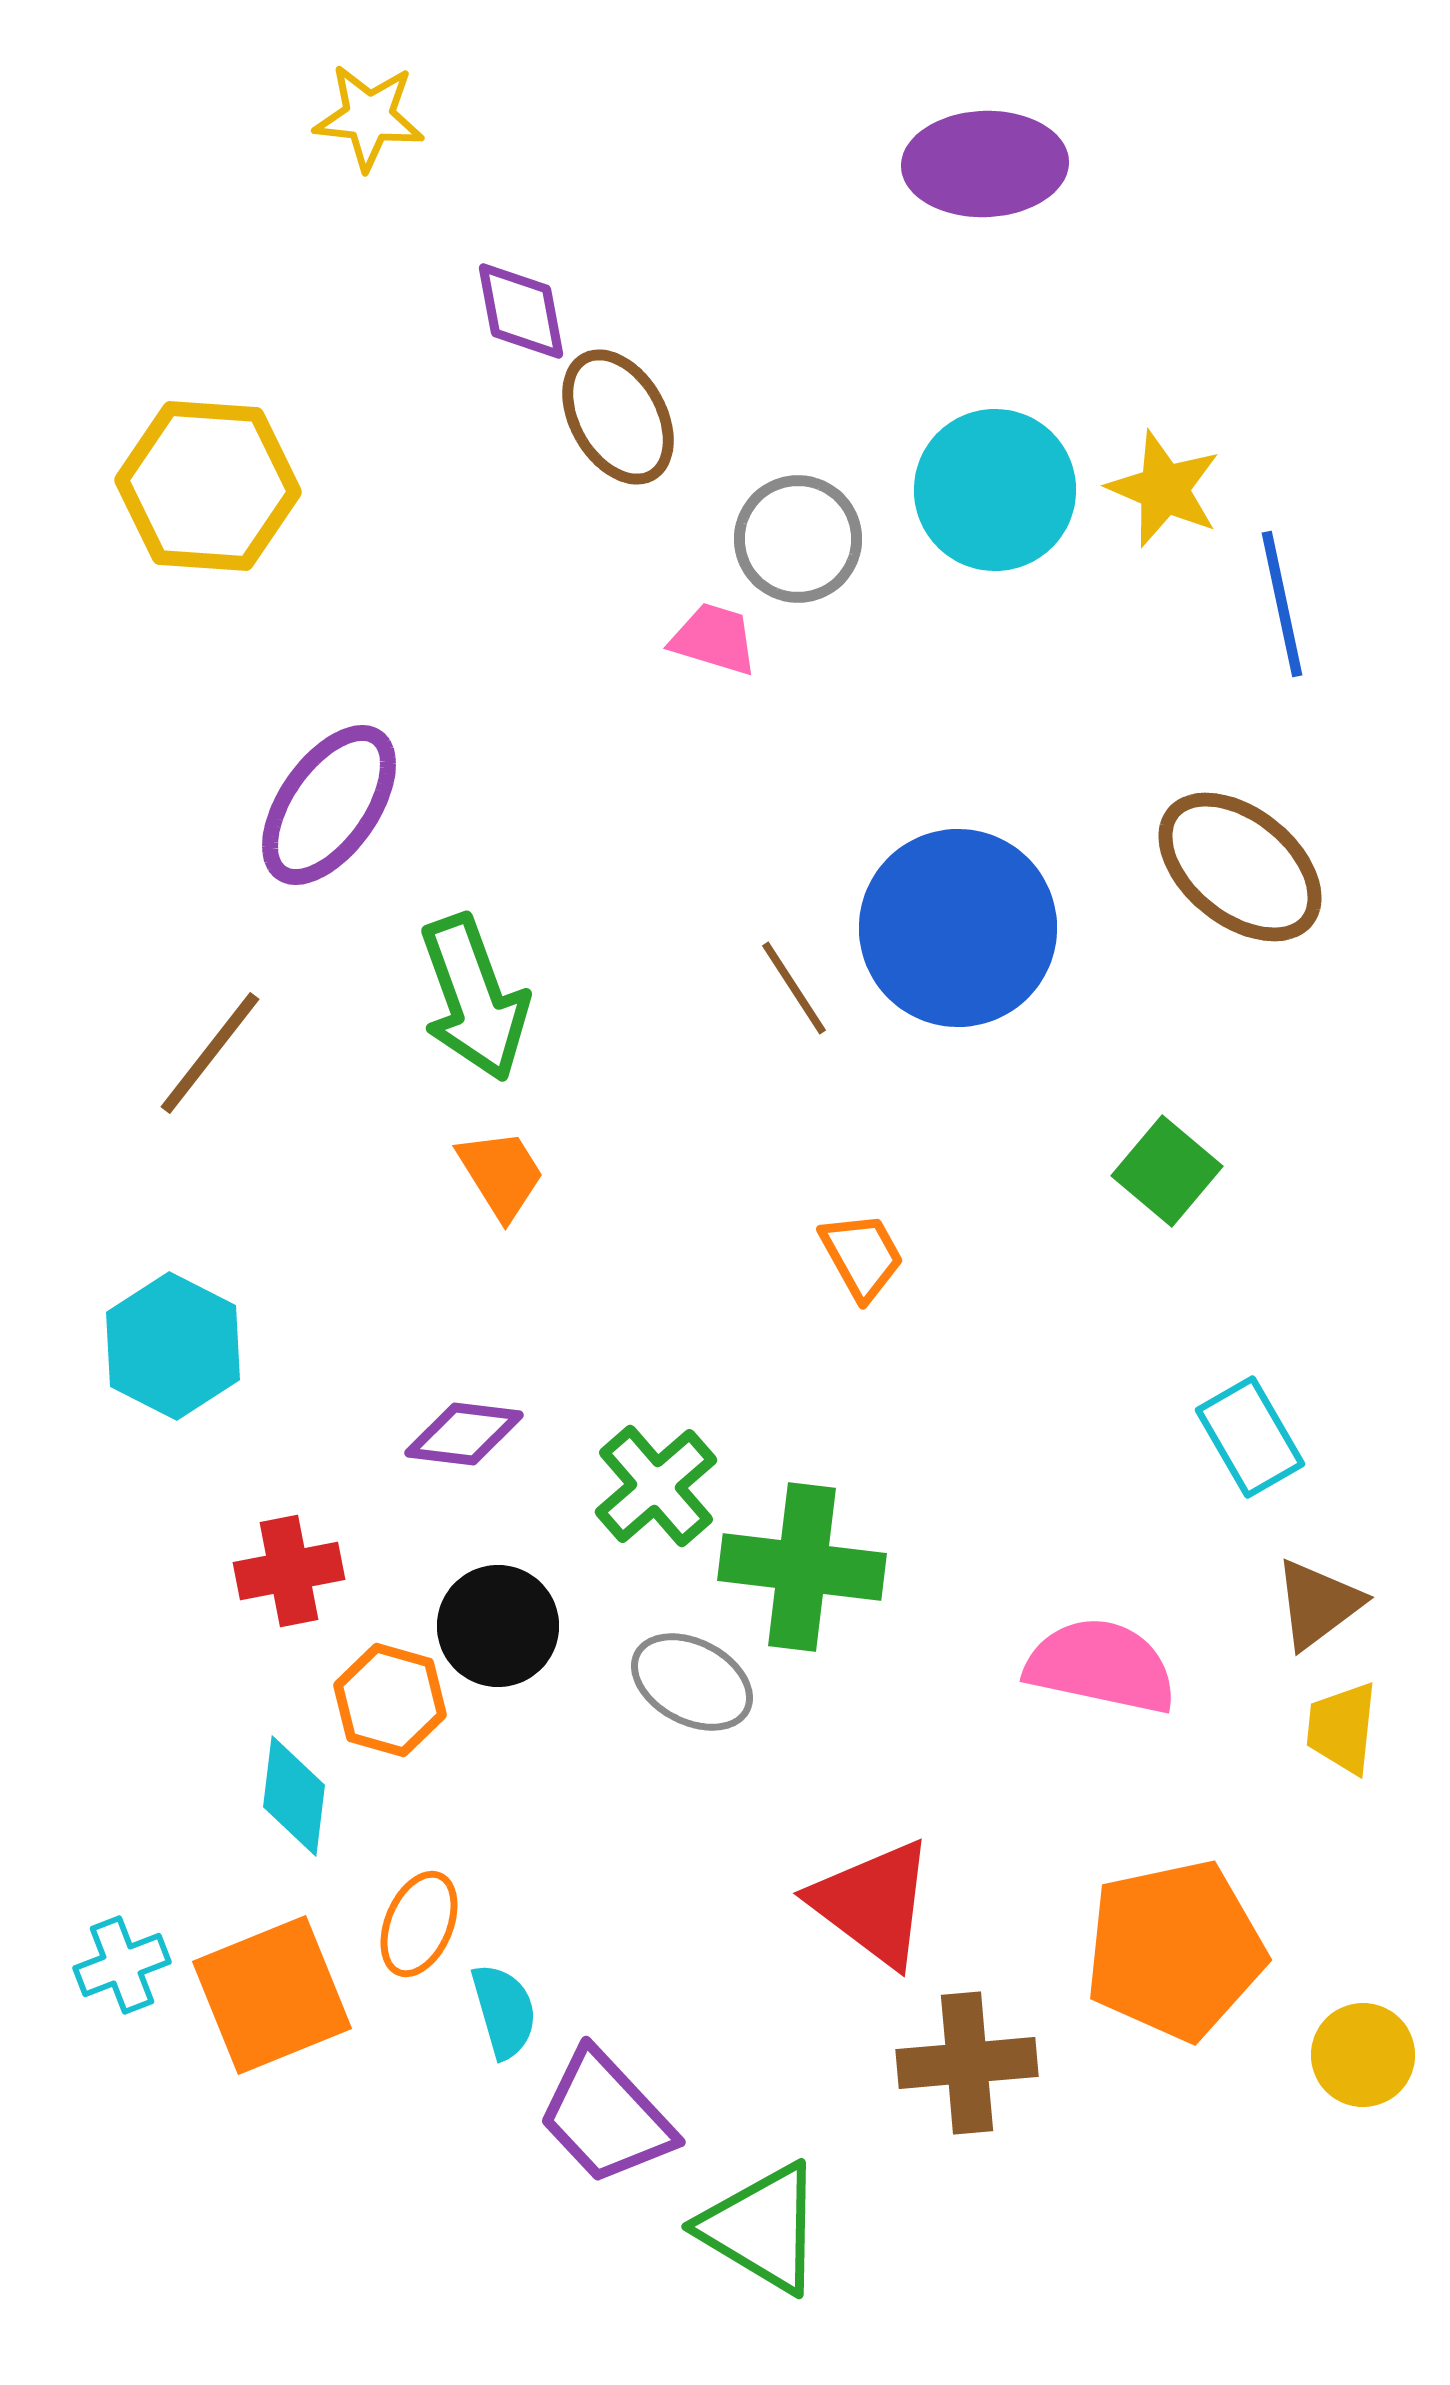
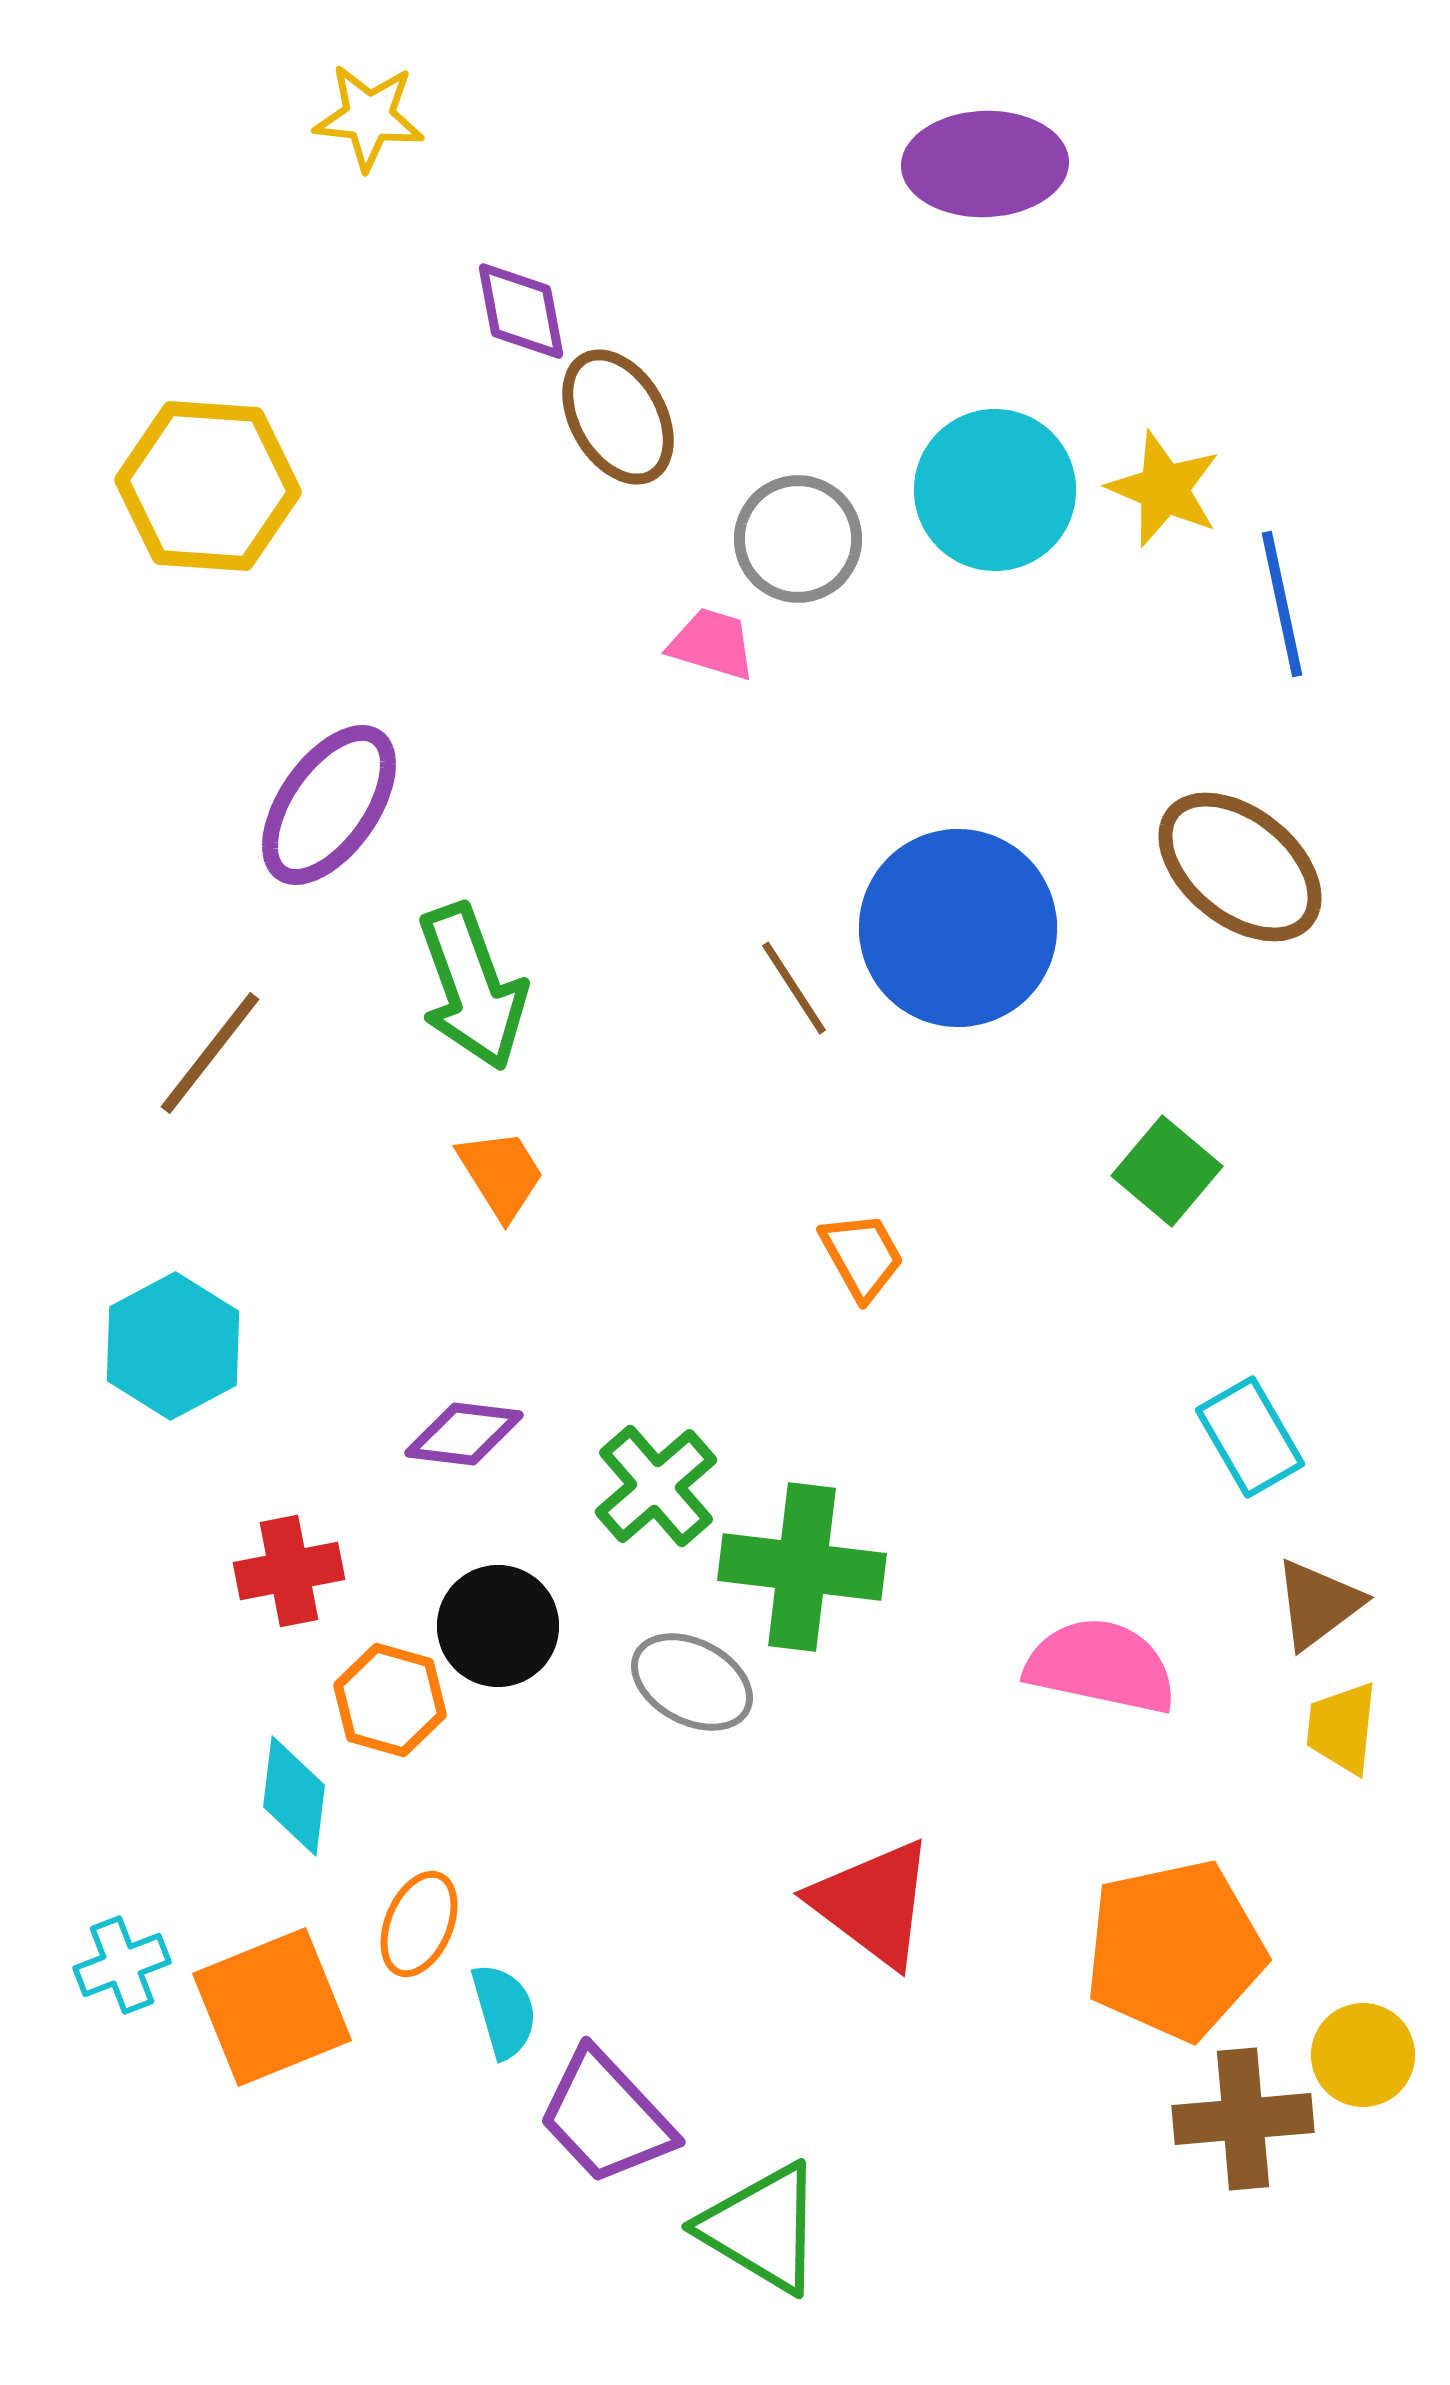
pink trapezoid at (714, 639): moved 2 px left, 5 px down
green arrow at (474, 998): moved 2 px left, 11 px up
cyan hexagon at (173, 1346): rotated 5 degrees clockwise
orange square at (272, 1995): moved 12 px down
brown cross at (967, 2063): moved 276 px right, 56 px down
